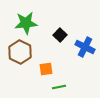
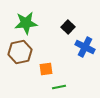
black square: moved 8 px right, 8 px up
brown hexagon: rotated 20 degrees clockwise
